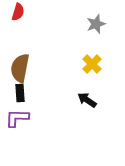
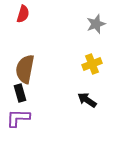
red semicircle: moved 5 px right, 2 px down
yellow cross: rotated 24 degrees clockwise
brown semicircle: moved 5 px right, 1 px down
black rectangle: rotated 12 degrees counterclockwise
purple L-shape: moved 1 px right
